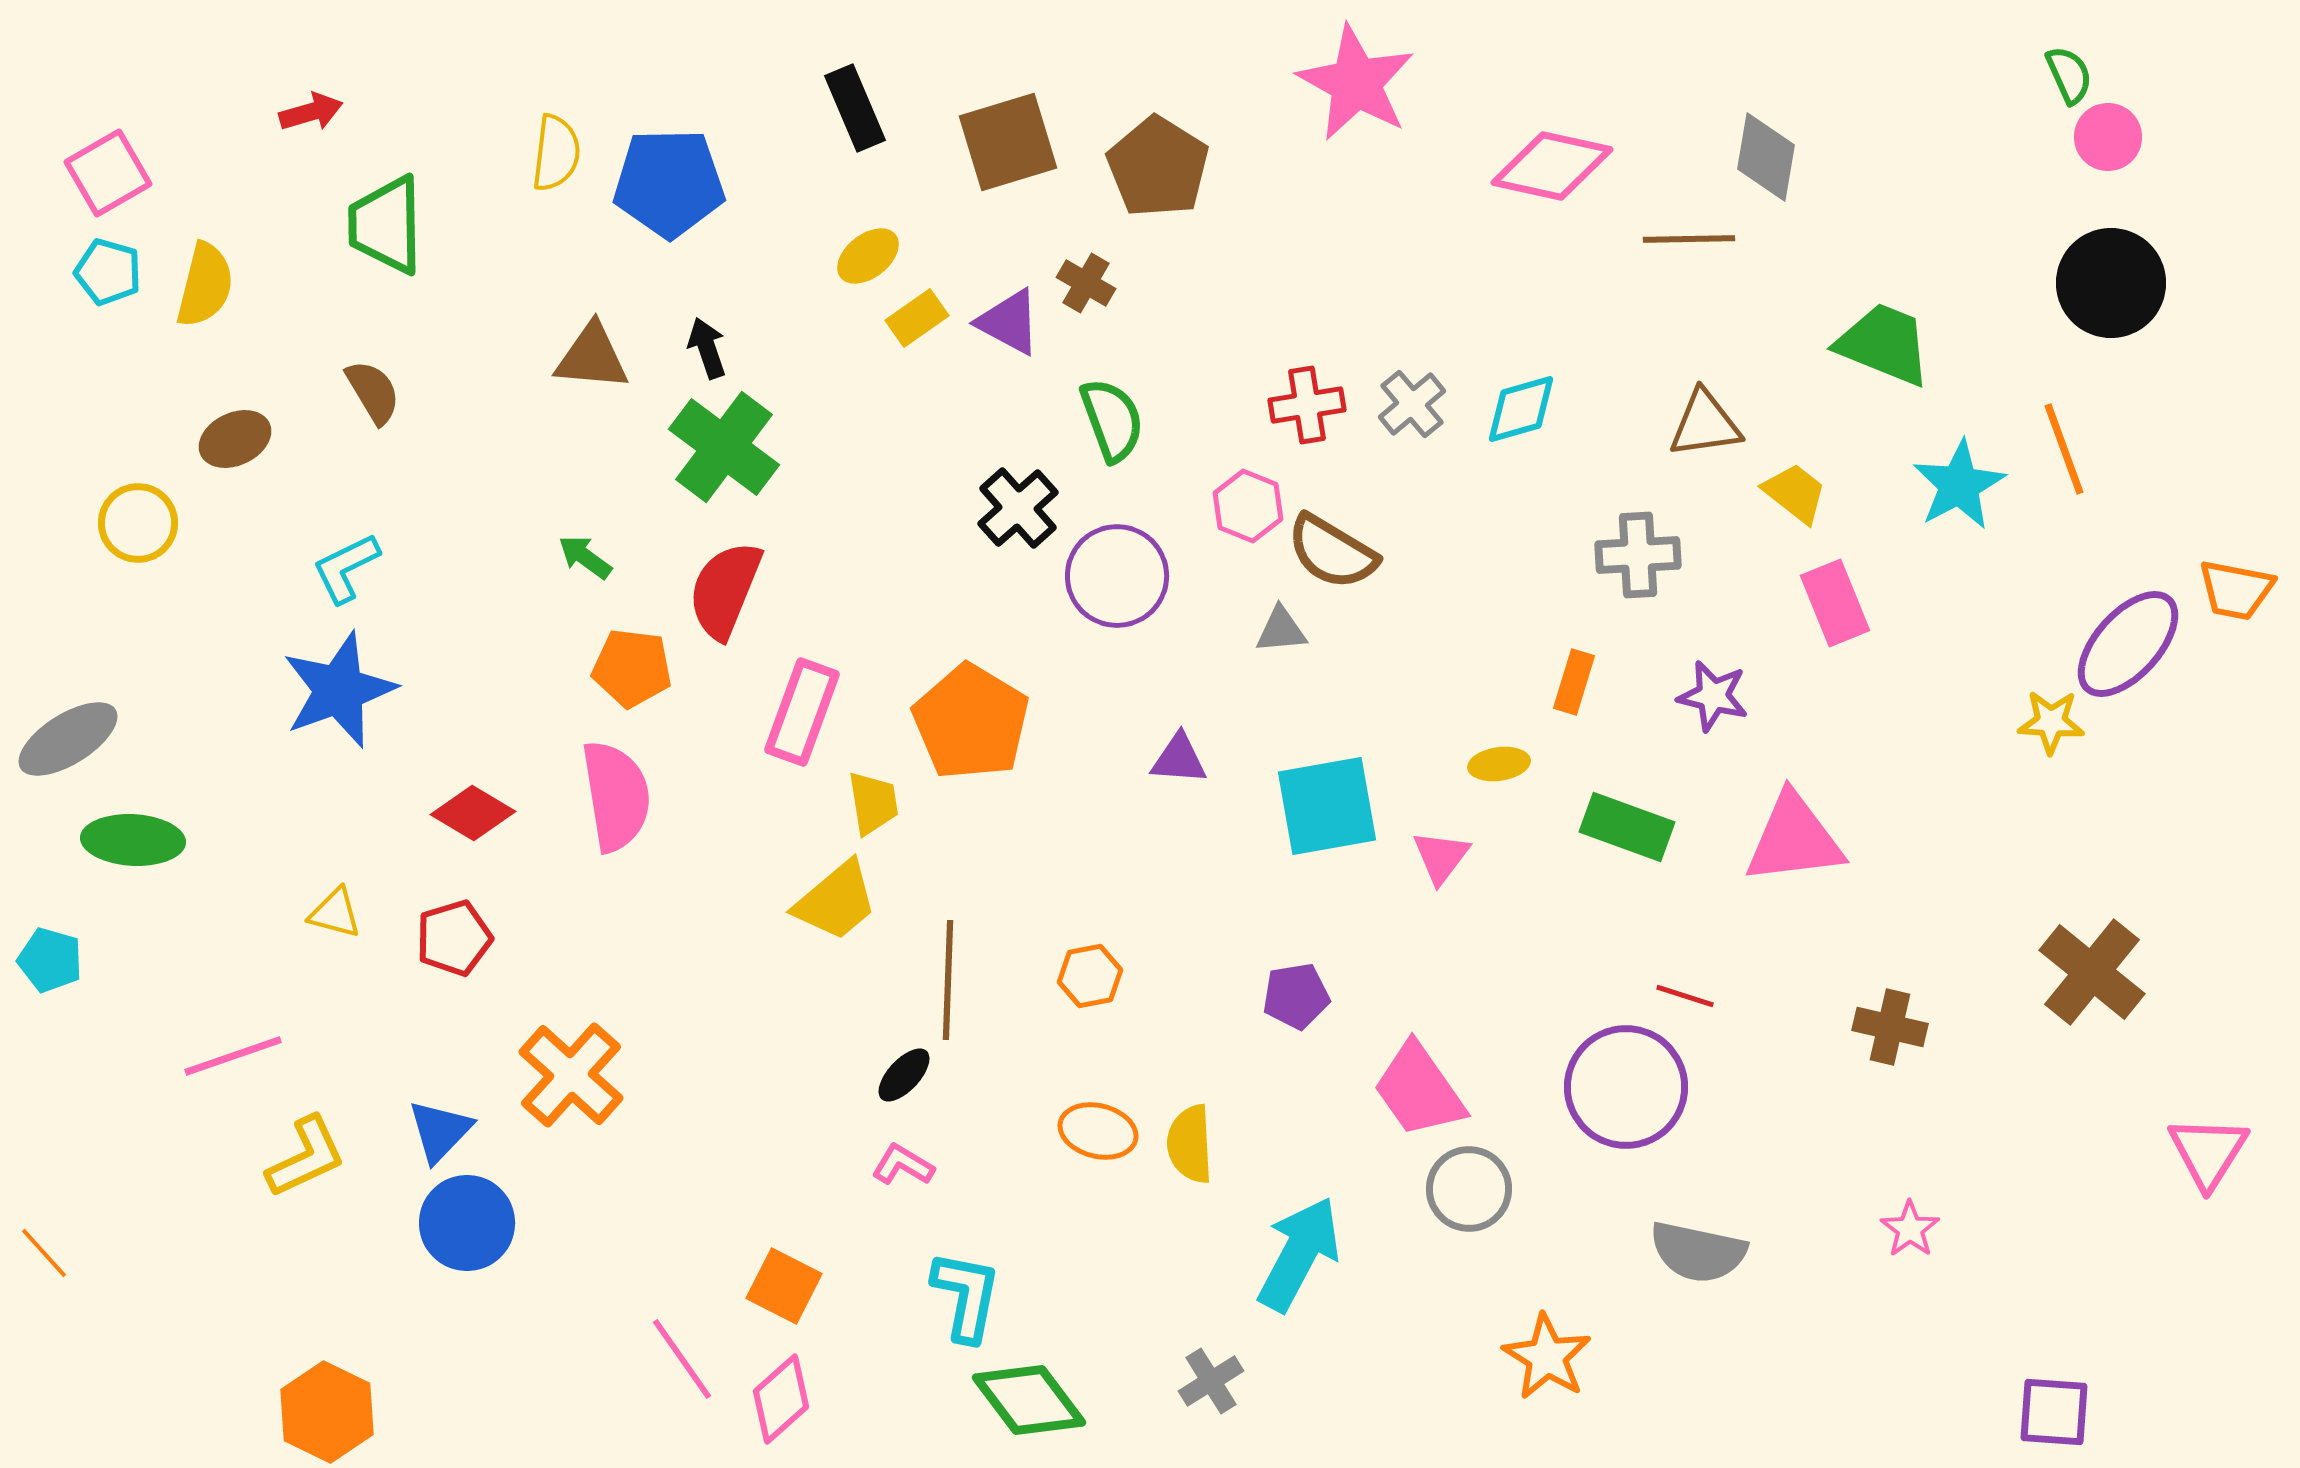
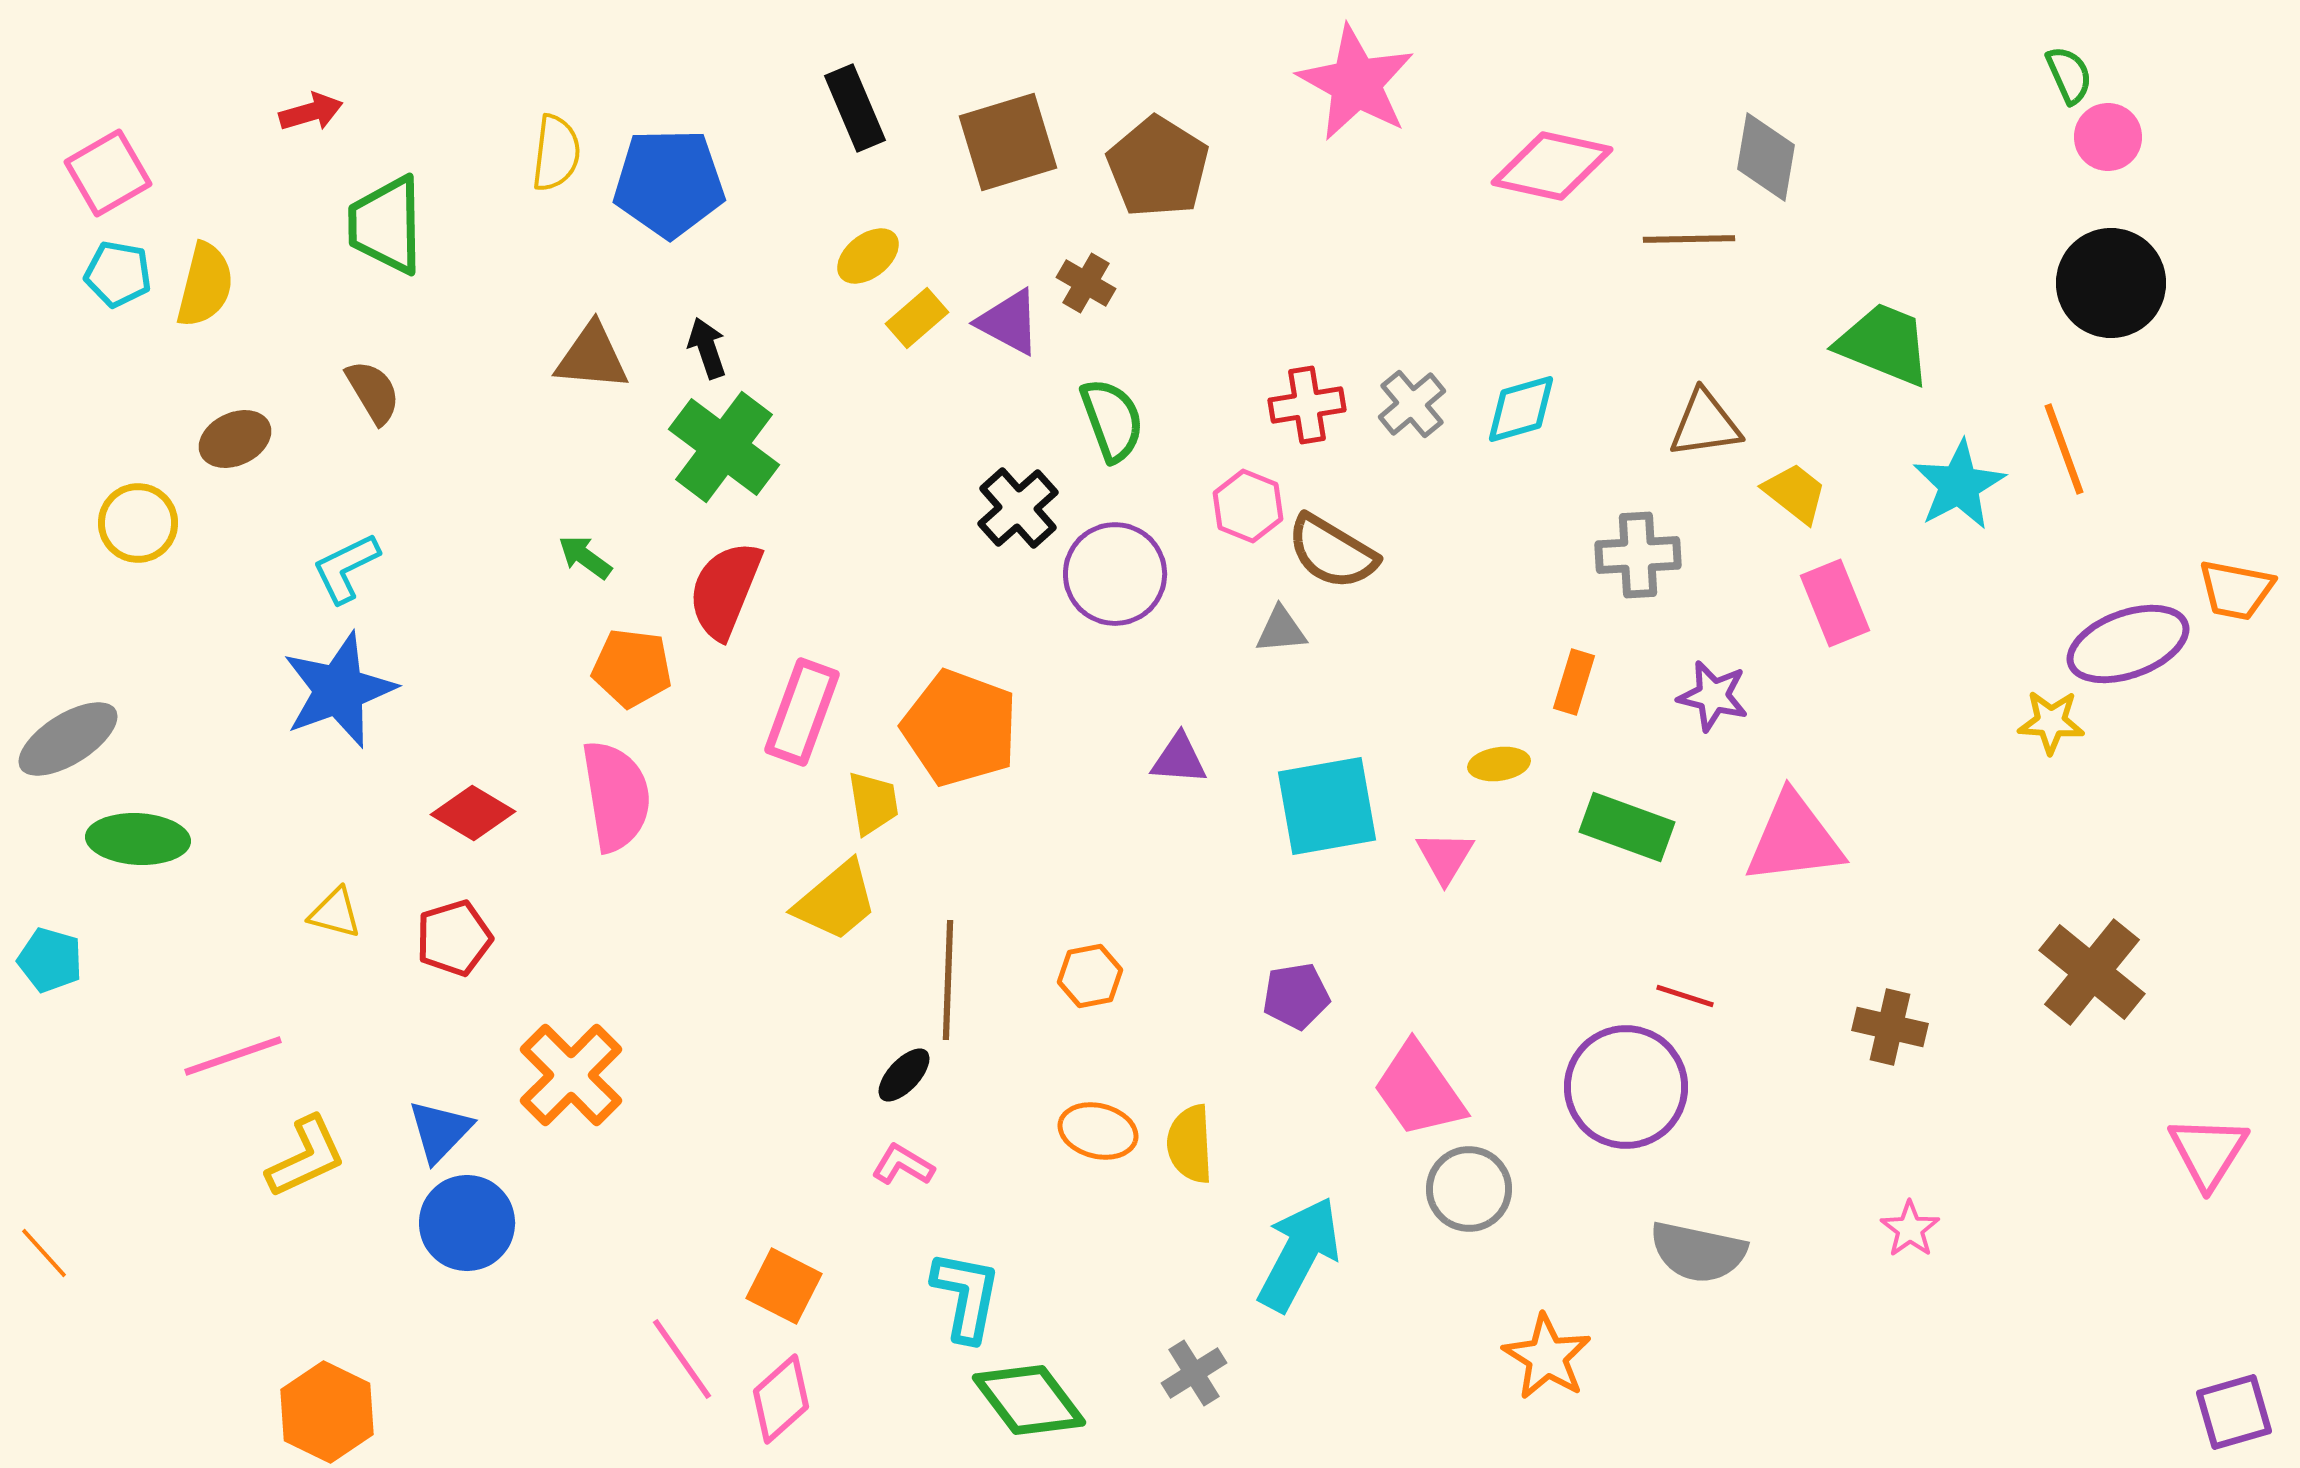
cyan pentagon at (108, 272): moved 10 px right, 2 px down; rotated 6 degrees counterclockwise
yellow rectangle at (917, 318): rotated 6 degrees counterclockwise
purple circle at (1117, 576): moved 2 px left, 2 px up
purple ellipse at (2128, 644): rotated 28 degrees clockwise
orange pentagon at (971, 722): moved 11 px left, 6 px down; rotated 11 degrees counterclockwise
green ellipse at (133, 840): moved 5 px right, 1 px up
pink triangle at (1441, 857): moved 4 px right; rotated 6 degrees counterclockwise
orange cross at (571, 1075): rotated 3 degrees clockwise
gray cross at (1211, 1381): moved 17 px left, 8 px up
purple square at (2054, 1412): moved 180 px right; rotated 20 degrees counterclockwise
